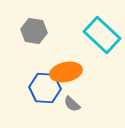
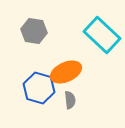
orange ellipse: rotated 12 degrees counterclockwise
blue hexagon: moved 6 px left; rotated 12 degrees clockwise
gray semicircle: moved 2 px left, 4 px up; rotated 138 degrees counterclockwise
